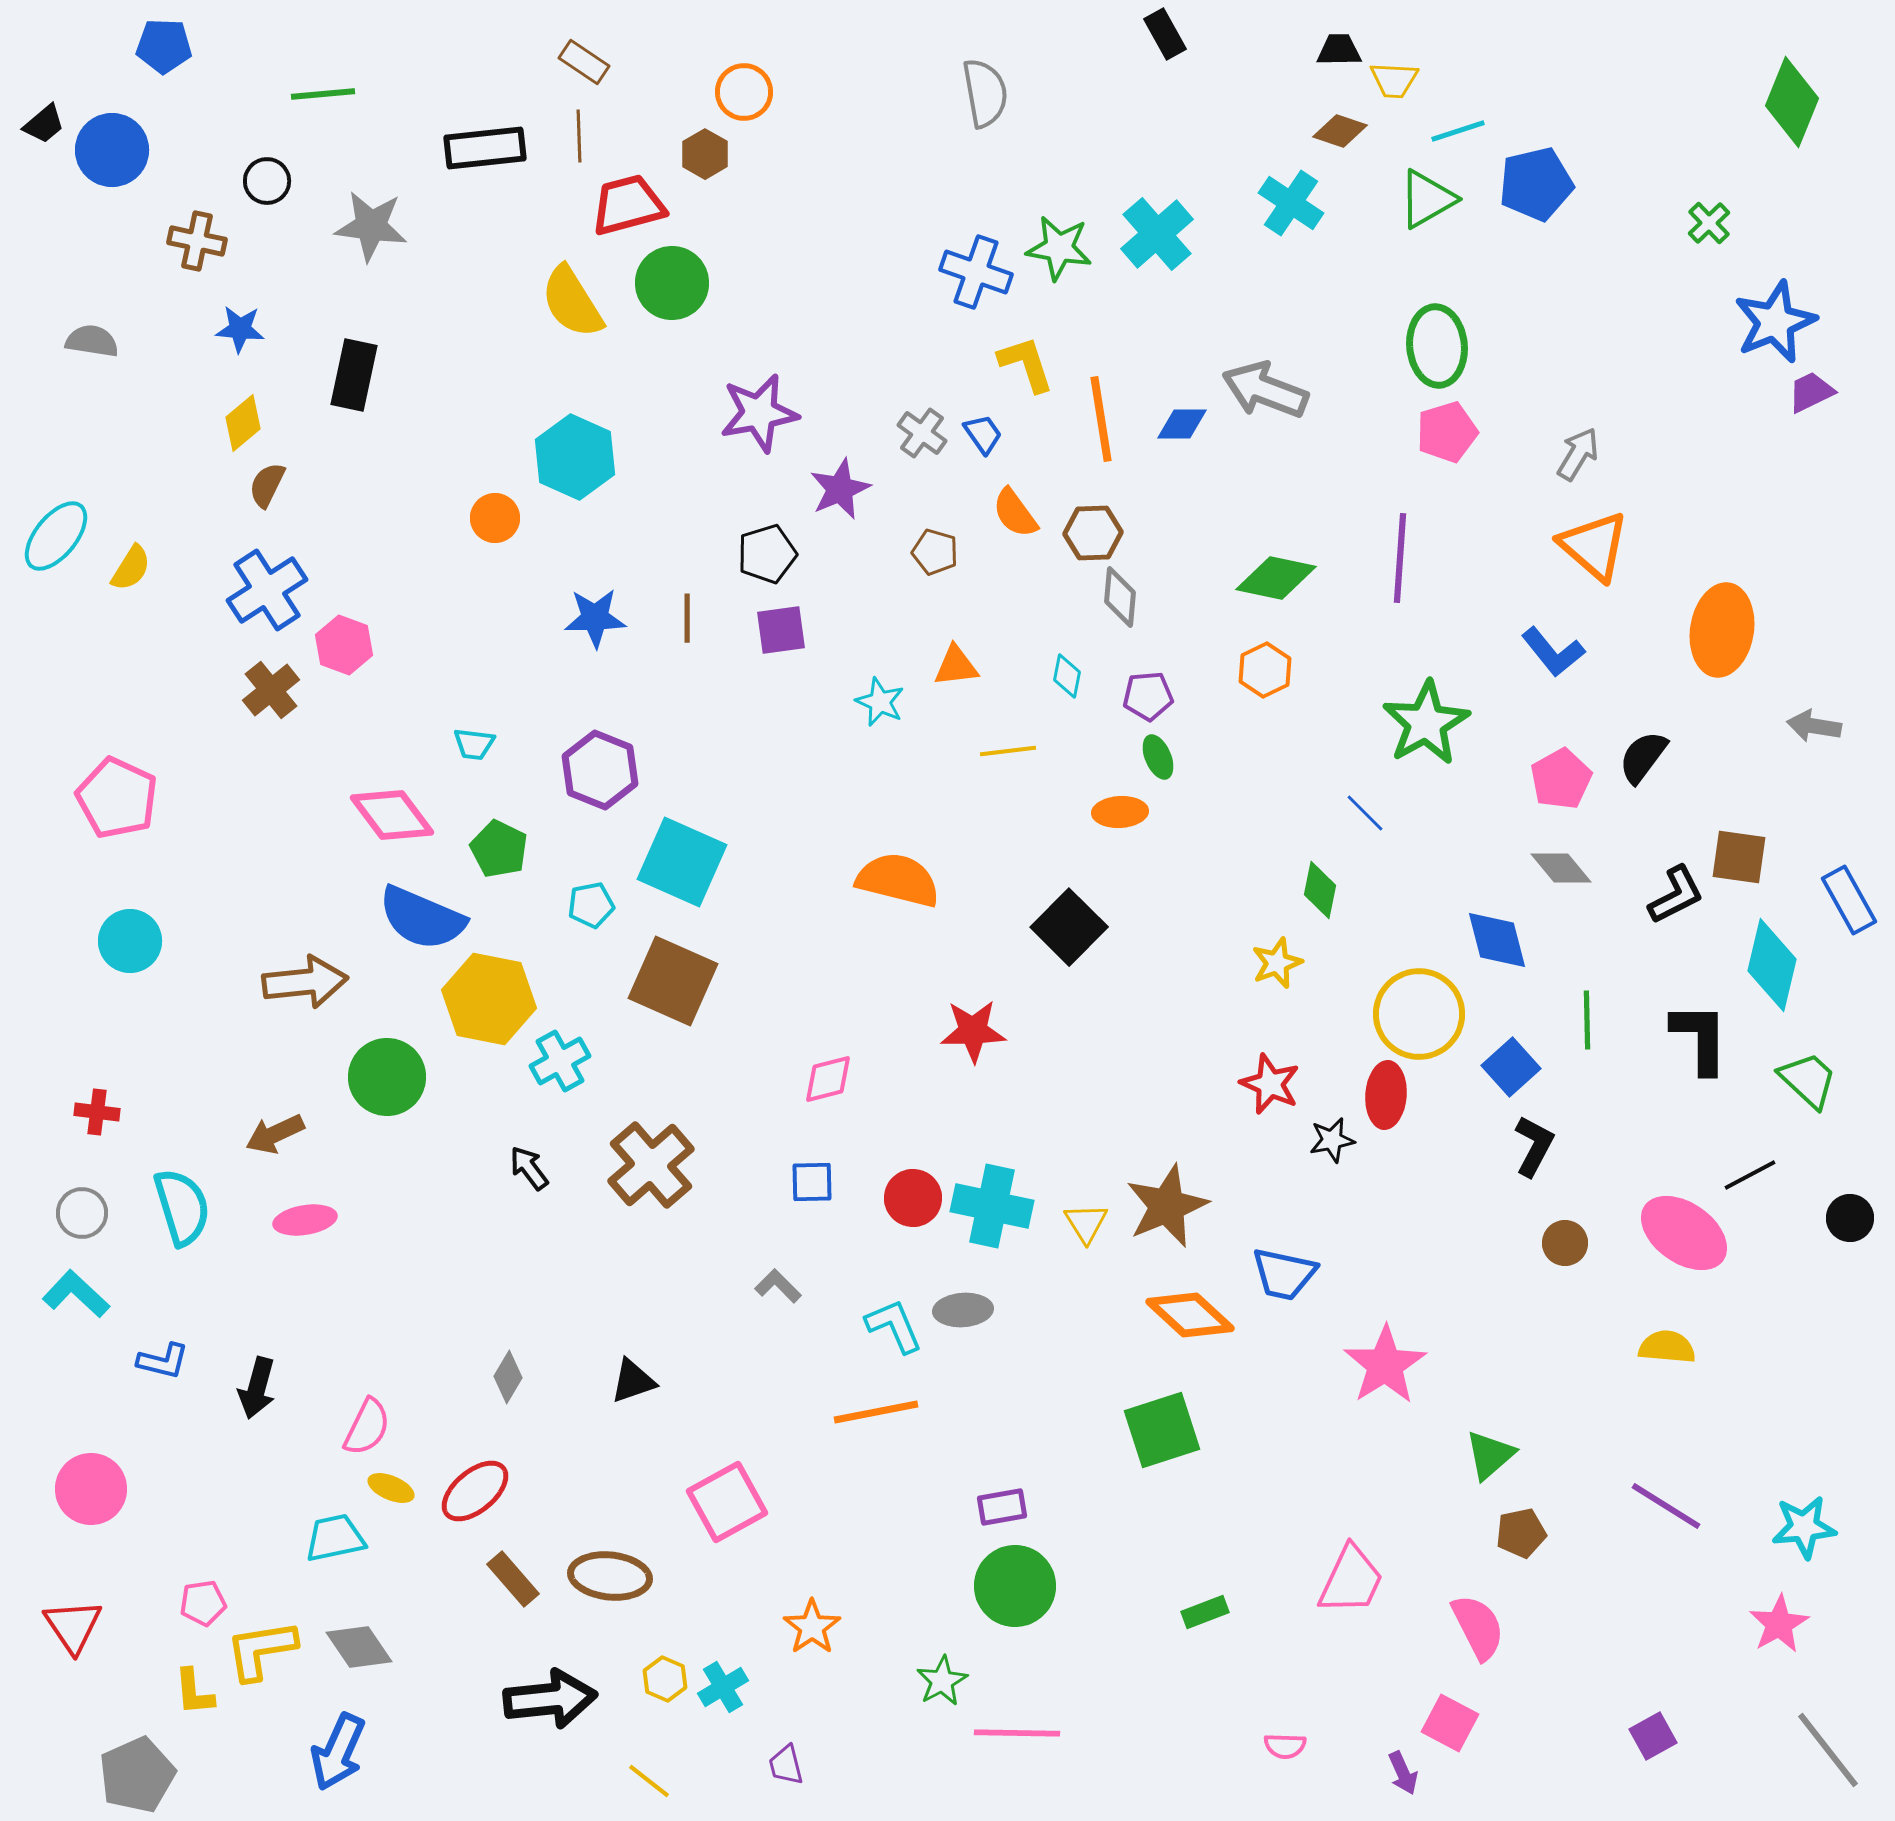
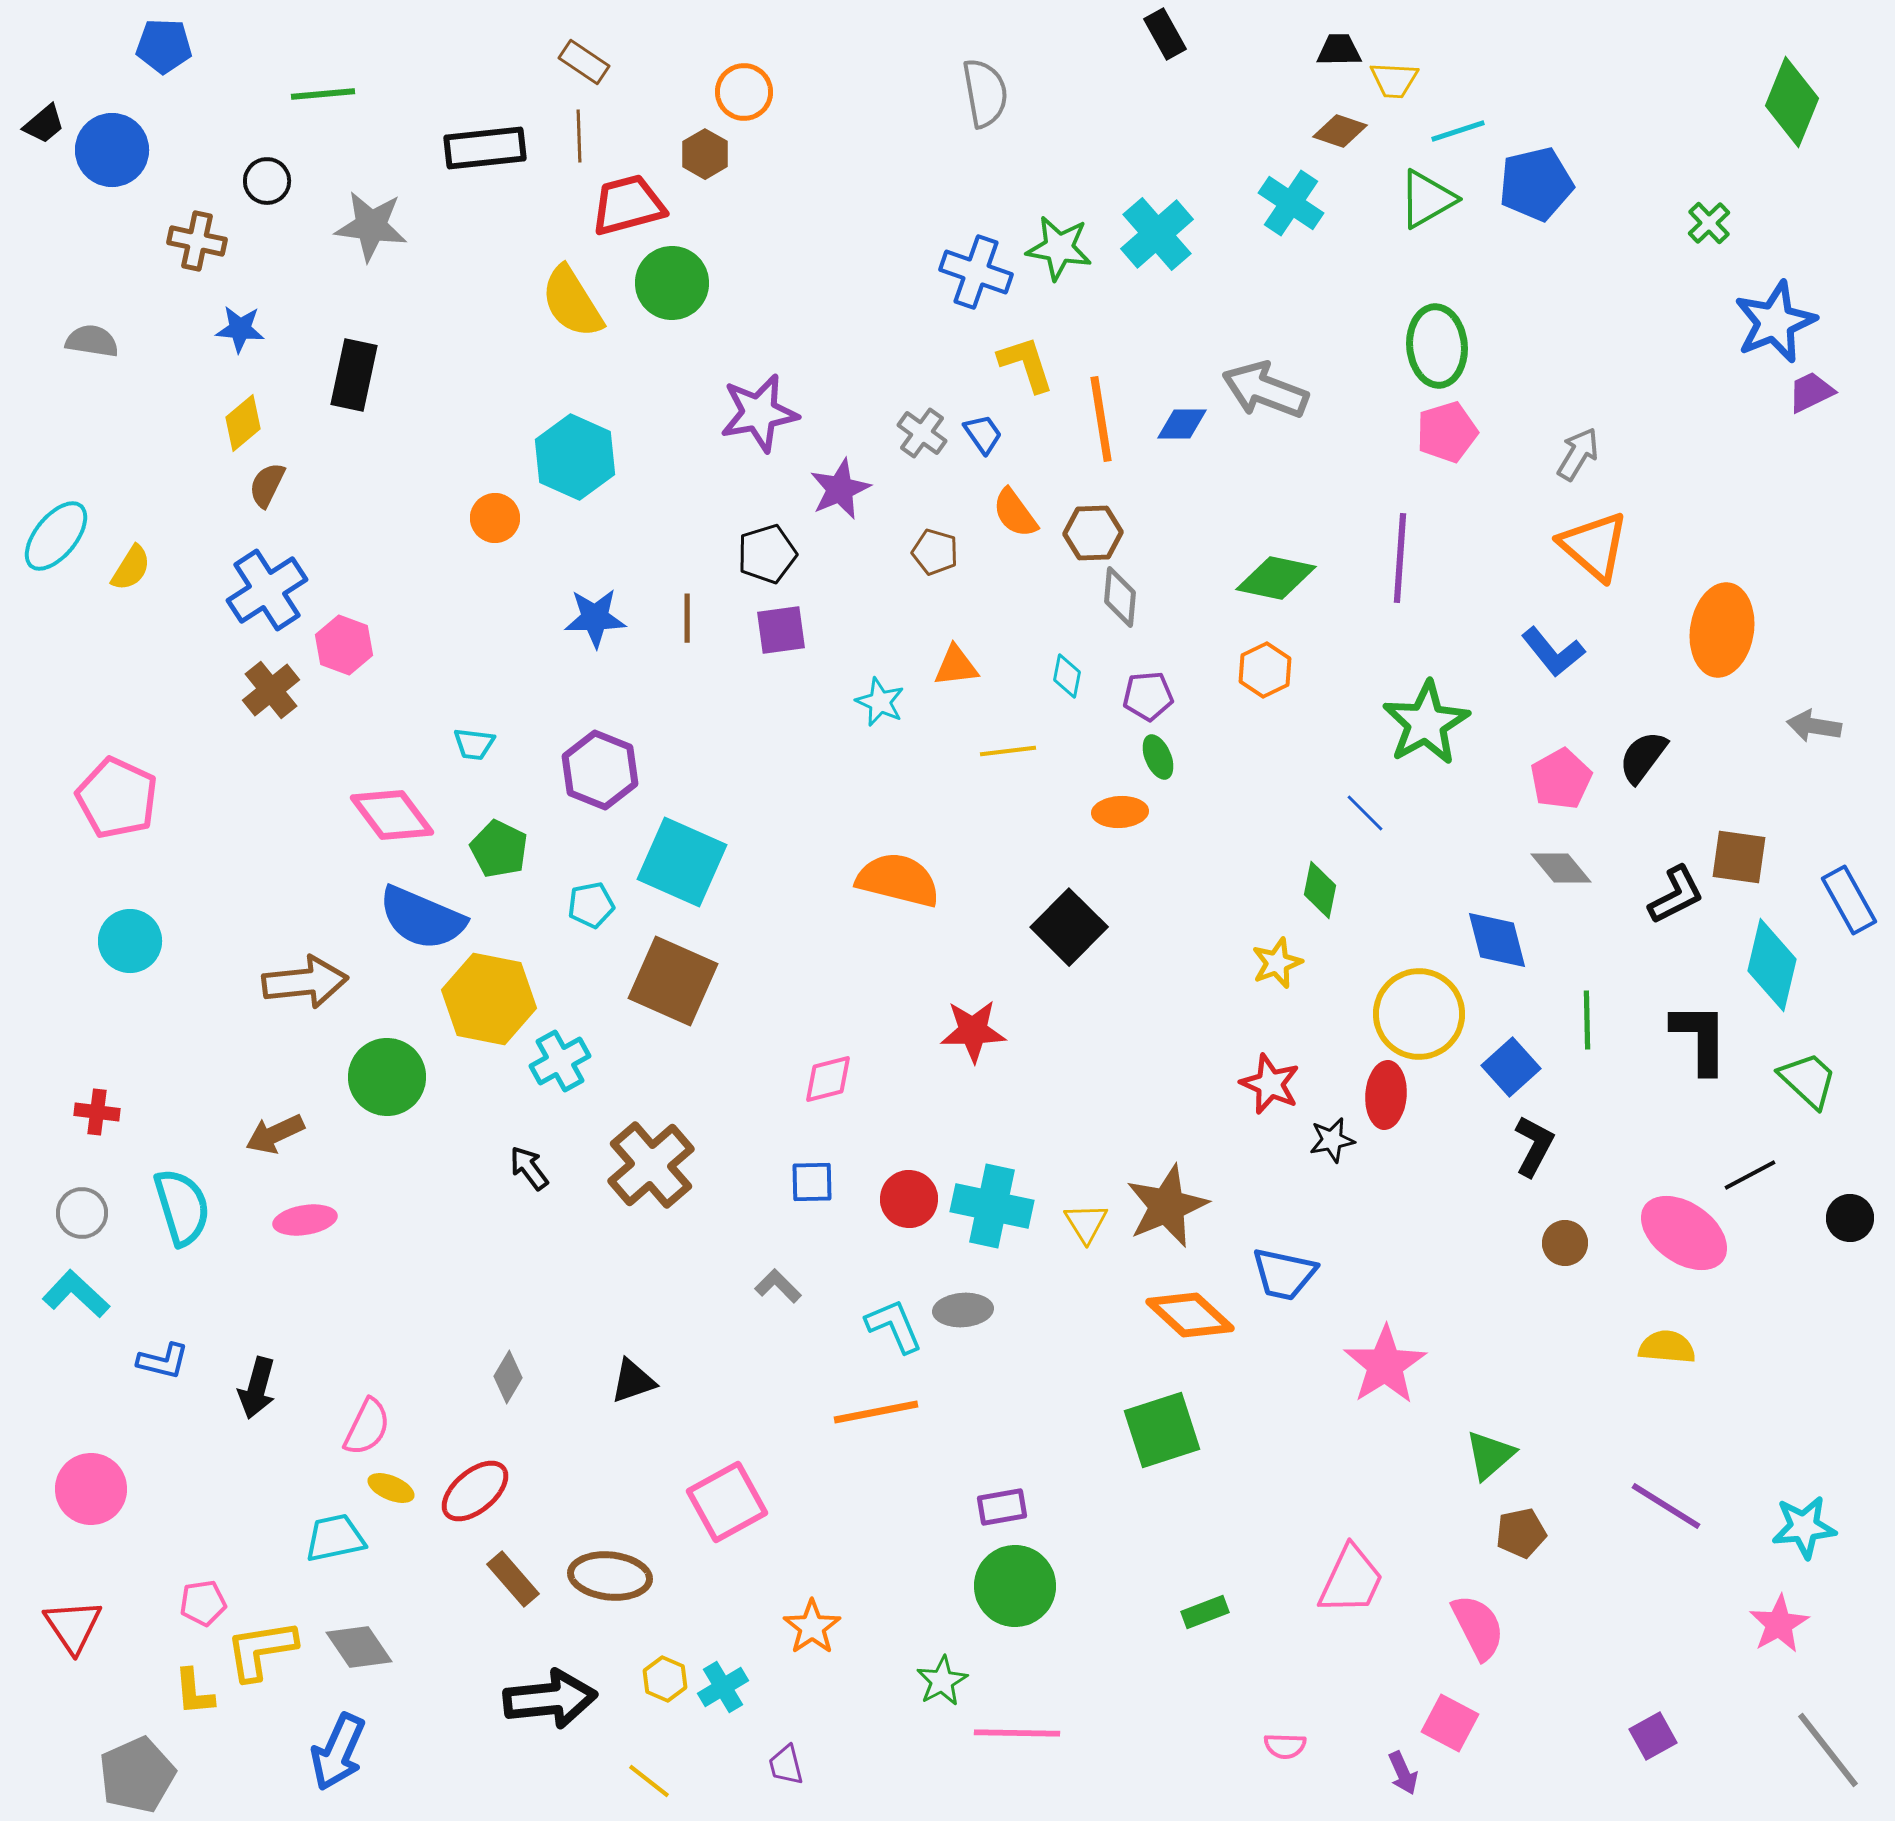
red circle at (913, 1198): moved 4 px left, 1 px down
